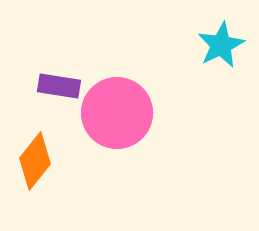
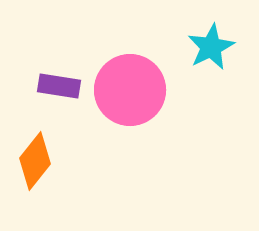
cyan star: moved 10 px left, 2 px down
pink circle: moved 13 px right, 23 px up
